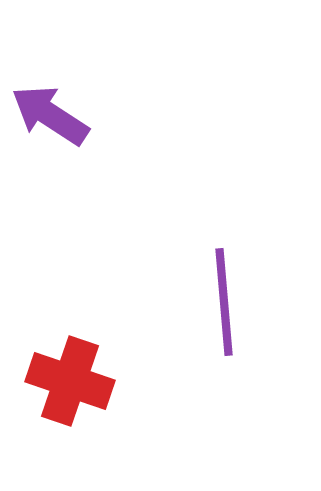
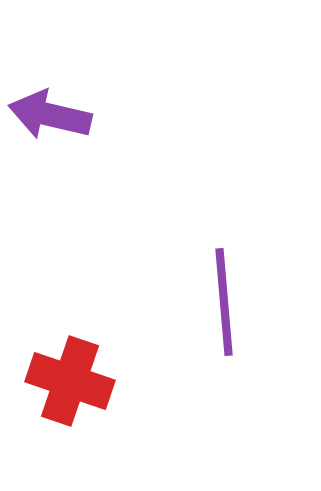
purple arrow: rotated 20 degrees counterclockwise
